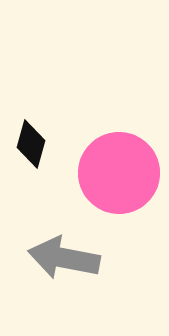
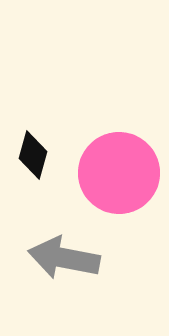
black diamond: moved 2 px right, 11 px down
